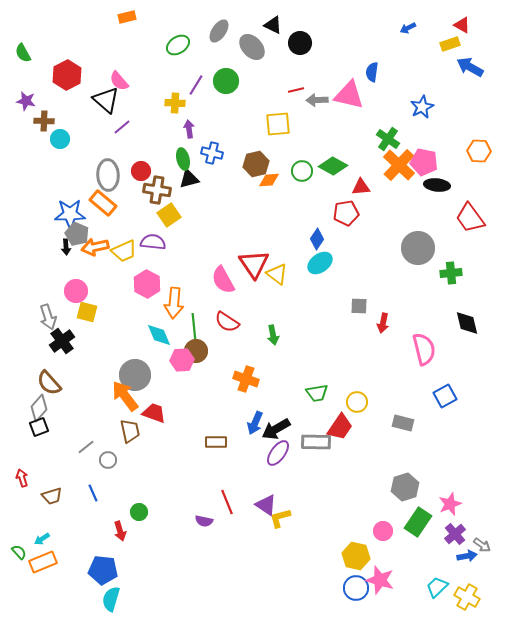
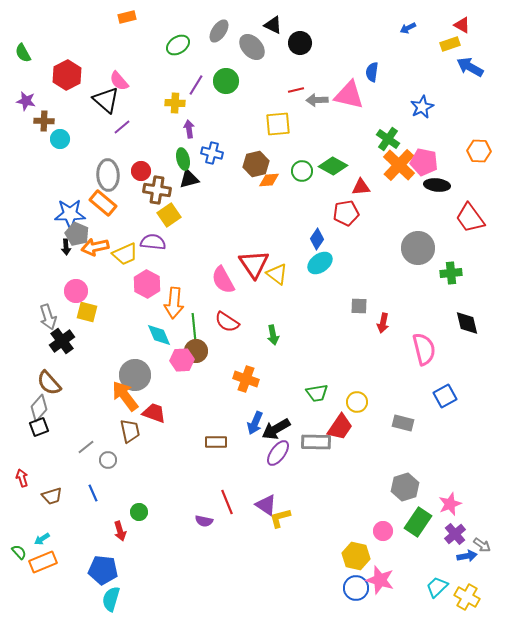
yellow trapezoid at (124, 251): moved 1 px right, 3 px down
